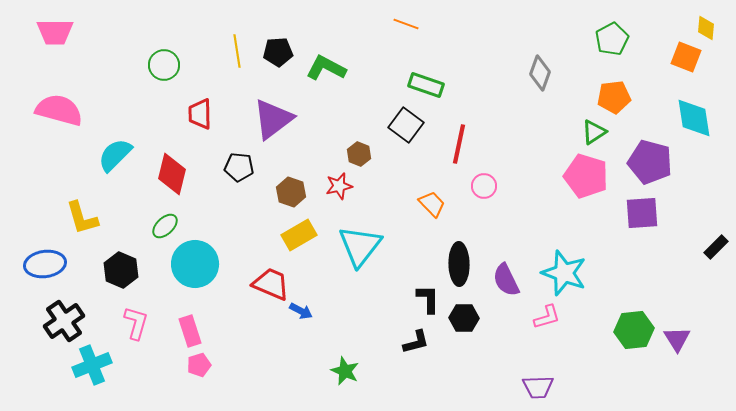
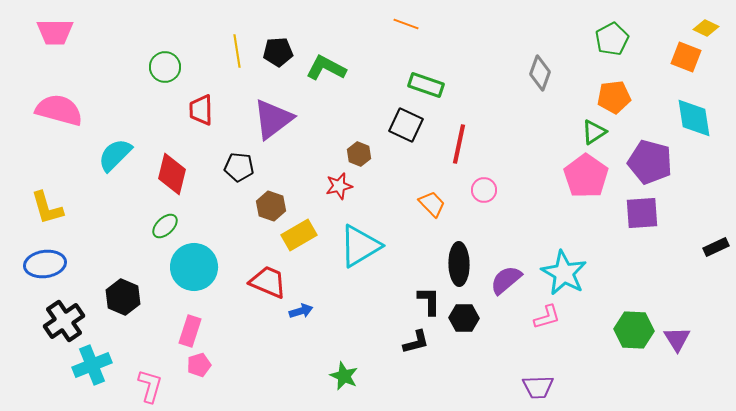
yellow diamond at (706, 28): rotated 70 degrees counterclockwise
green circle at (164, 65): moved 1 px right, 2 px down
red trapezoid at (200, 114): moved 1 px right, 4 px up
black square at (406, 125): rotated 12 degrees counterclockwise
pink pentagon at (586, 176): rotated 18 degrees clockwise
pink circle at (484, 186): moved 4 px down
brown hexagon at (291, 192): moved 20 px left, 14 px down
yellow L-shape at (82, 218): moved 35 px left, 10 px up
cyan triangle at (360, 246): rotated 21 degrees clockwise
black rectangle at (716, 247): rotated 20 degrees clockwise
cyan circle at (195, 264): moved 1 px left, 3 px down
black hexagon at (121, 270): moved 2 px right, 27 px down
cyan star at (564, 273): rotated 9 degrees clockwise
purple semicircle at (506, 280): rotated 76 degrees clockwise
red trapezoid at (271, 284): moved 3 px left, 2 px up
black L-shape at (428, 299): moved 1 px right, 2 px down
blue arrow at (301, 311): rotated 45 degrees counterclockwise
pink L-shape at (136, 323): moved 14 px right, 63 px down
green hexagon at (634, 330): rotated 9 degrees clockwise
pink rectangle at (190, 331): rotated 36 degrees clockwise
green star at (345, 371): moved 1 px left, 5 px down
